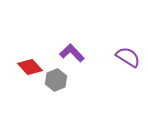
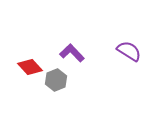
purple semicircle: moved 1 px right, 6 px up
